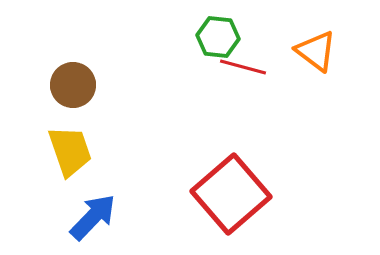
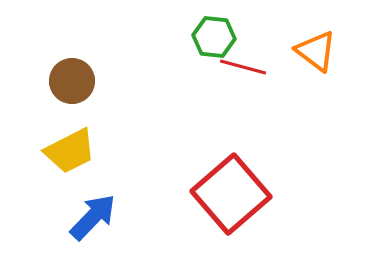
green hexagon: moved 4 px left
brown circle: moved 1 px left, 4 px up
yellow trapezoid: rotated 82 degrees clockwise
